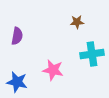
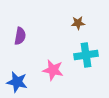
brown star: moved 1 px right, 1 px down
purple semicircle: moved 3 px right
cyan cross: moved 6 px left, 1 px down
